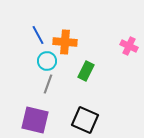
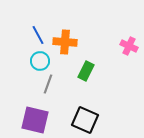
cyan circle: moved 7 px left
